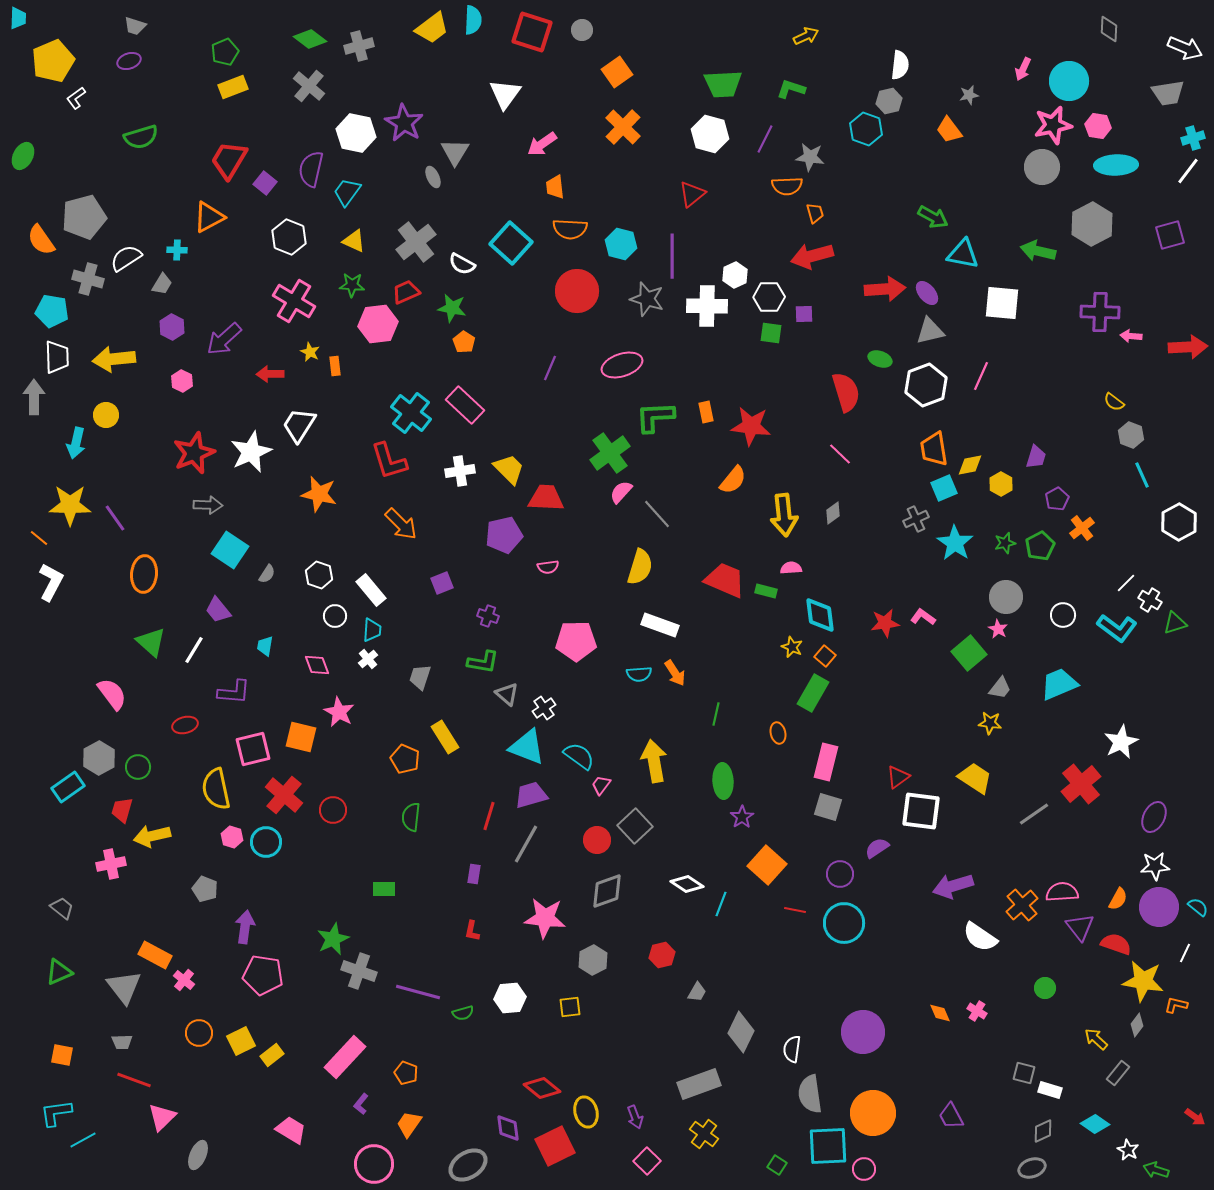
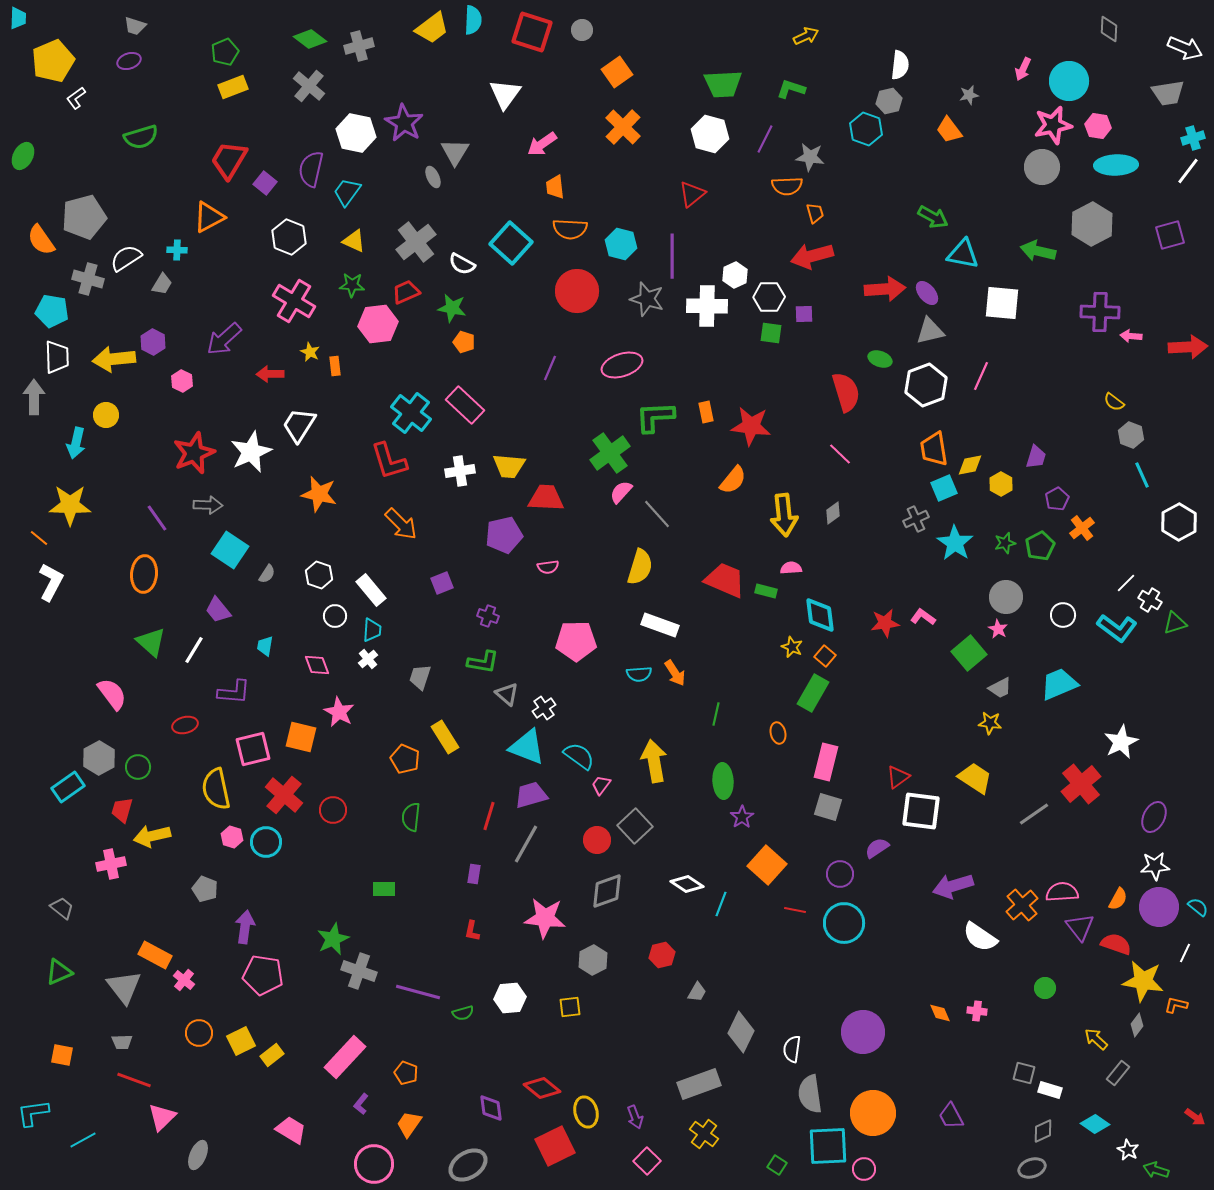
purple hexagon at (172, 327): moved 19 px left, 15 px down
orange pentagon at (464, 342): rotated 15 degrees counterclockwise
yellow trapezoid at (509, 469): moved 3 px up; rotated 140 degrees clockwise
purple line at (115, 518): moved 42 px right
gray trapezoid at (1000, 688): rotated 25 degrees clockwise
pink cross at (977, 1011): rotated 24 degrees counterclockwise
cyan L-shape at (56, 1113): moved 23 px left
purple diamond at (508, 1128): moved 17 px left, 20 px up
